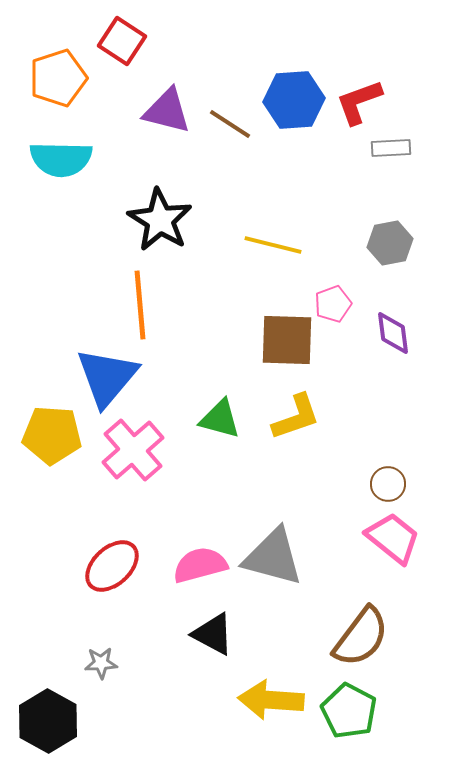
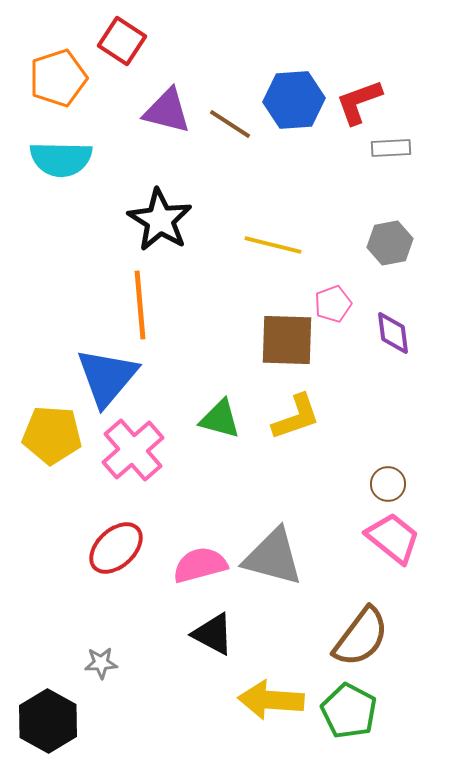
red ellipse: moved 4 px right, 18 px up
